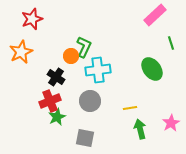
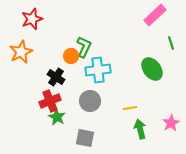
green star: rotated 18 degrees counterclockwise
